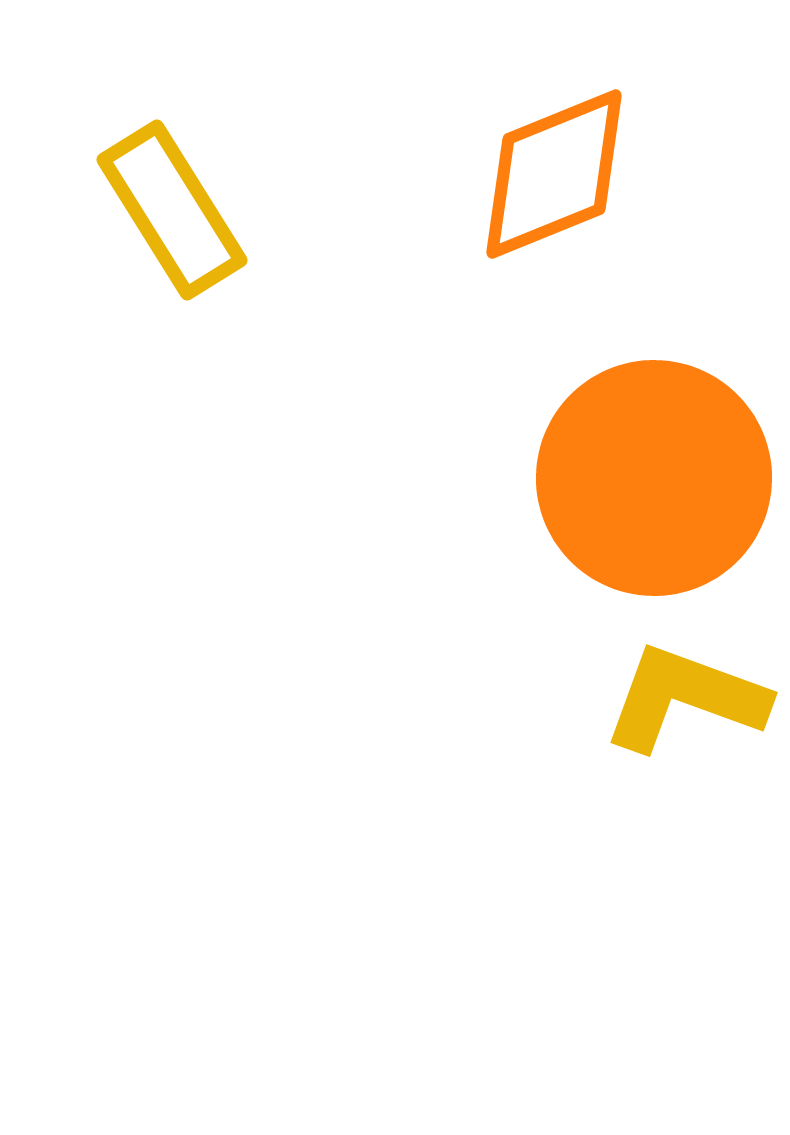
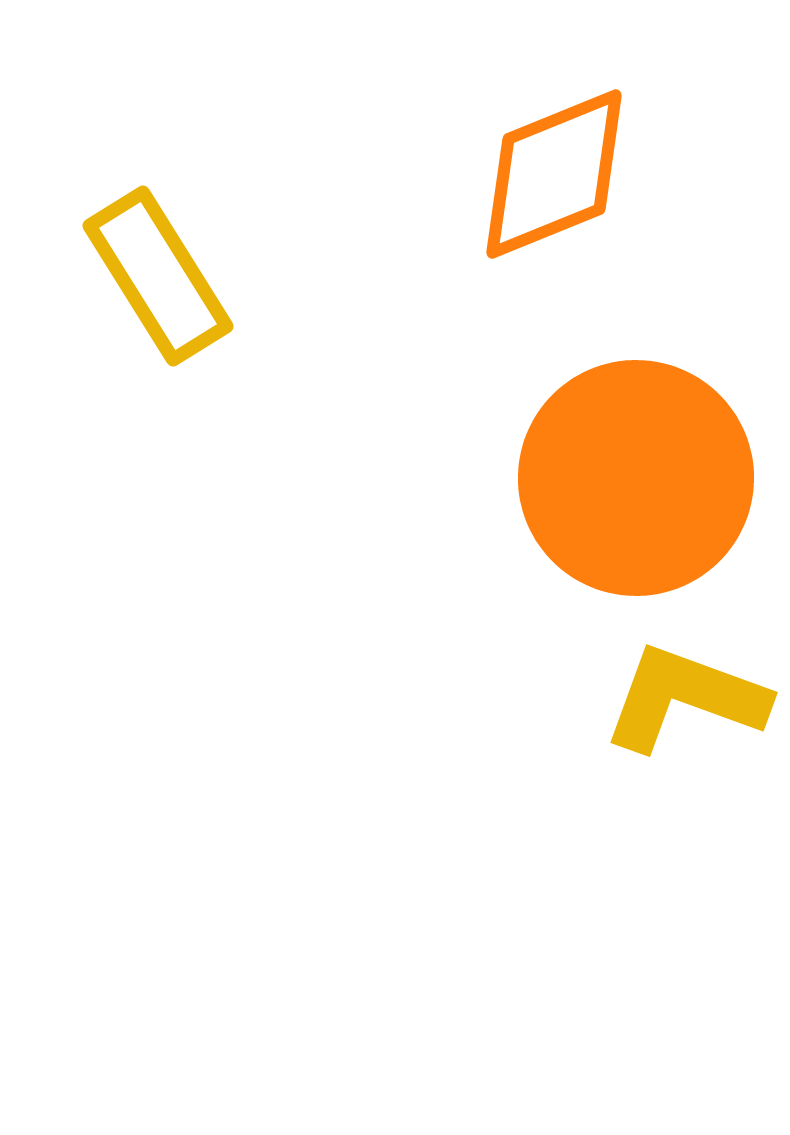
yellow rectangle: moved 14 px left, 66 px down
orange circle: moved 18 px left
